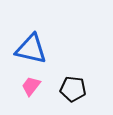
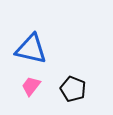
black pentagon: rotated 15 degrees clockwise
